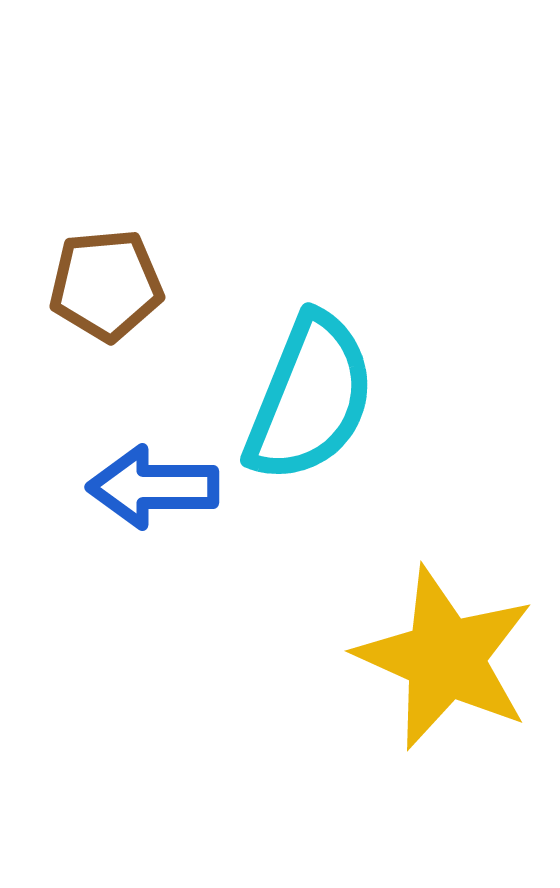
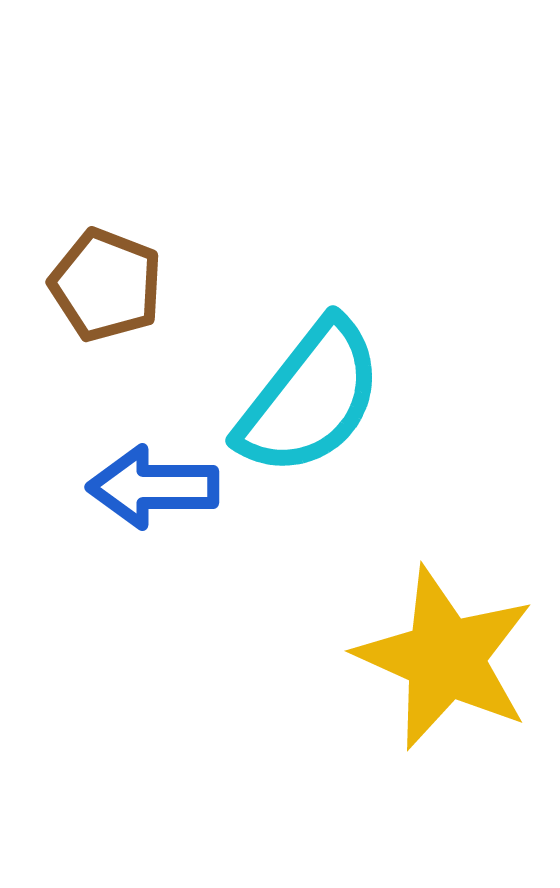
brown pentagon: rotated 26 degrees clockwise
cyan semicircle: rotated 16 degrees clockwise
